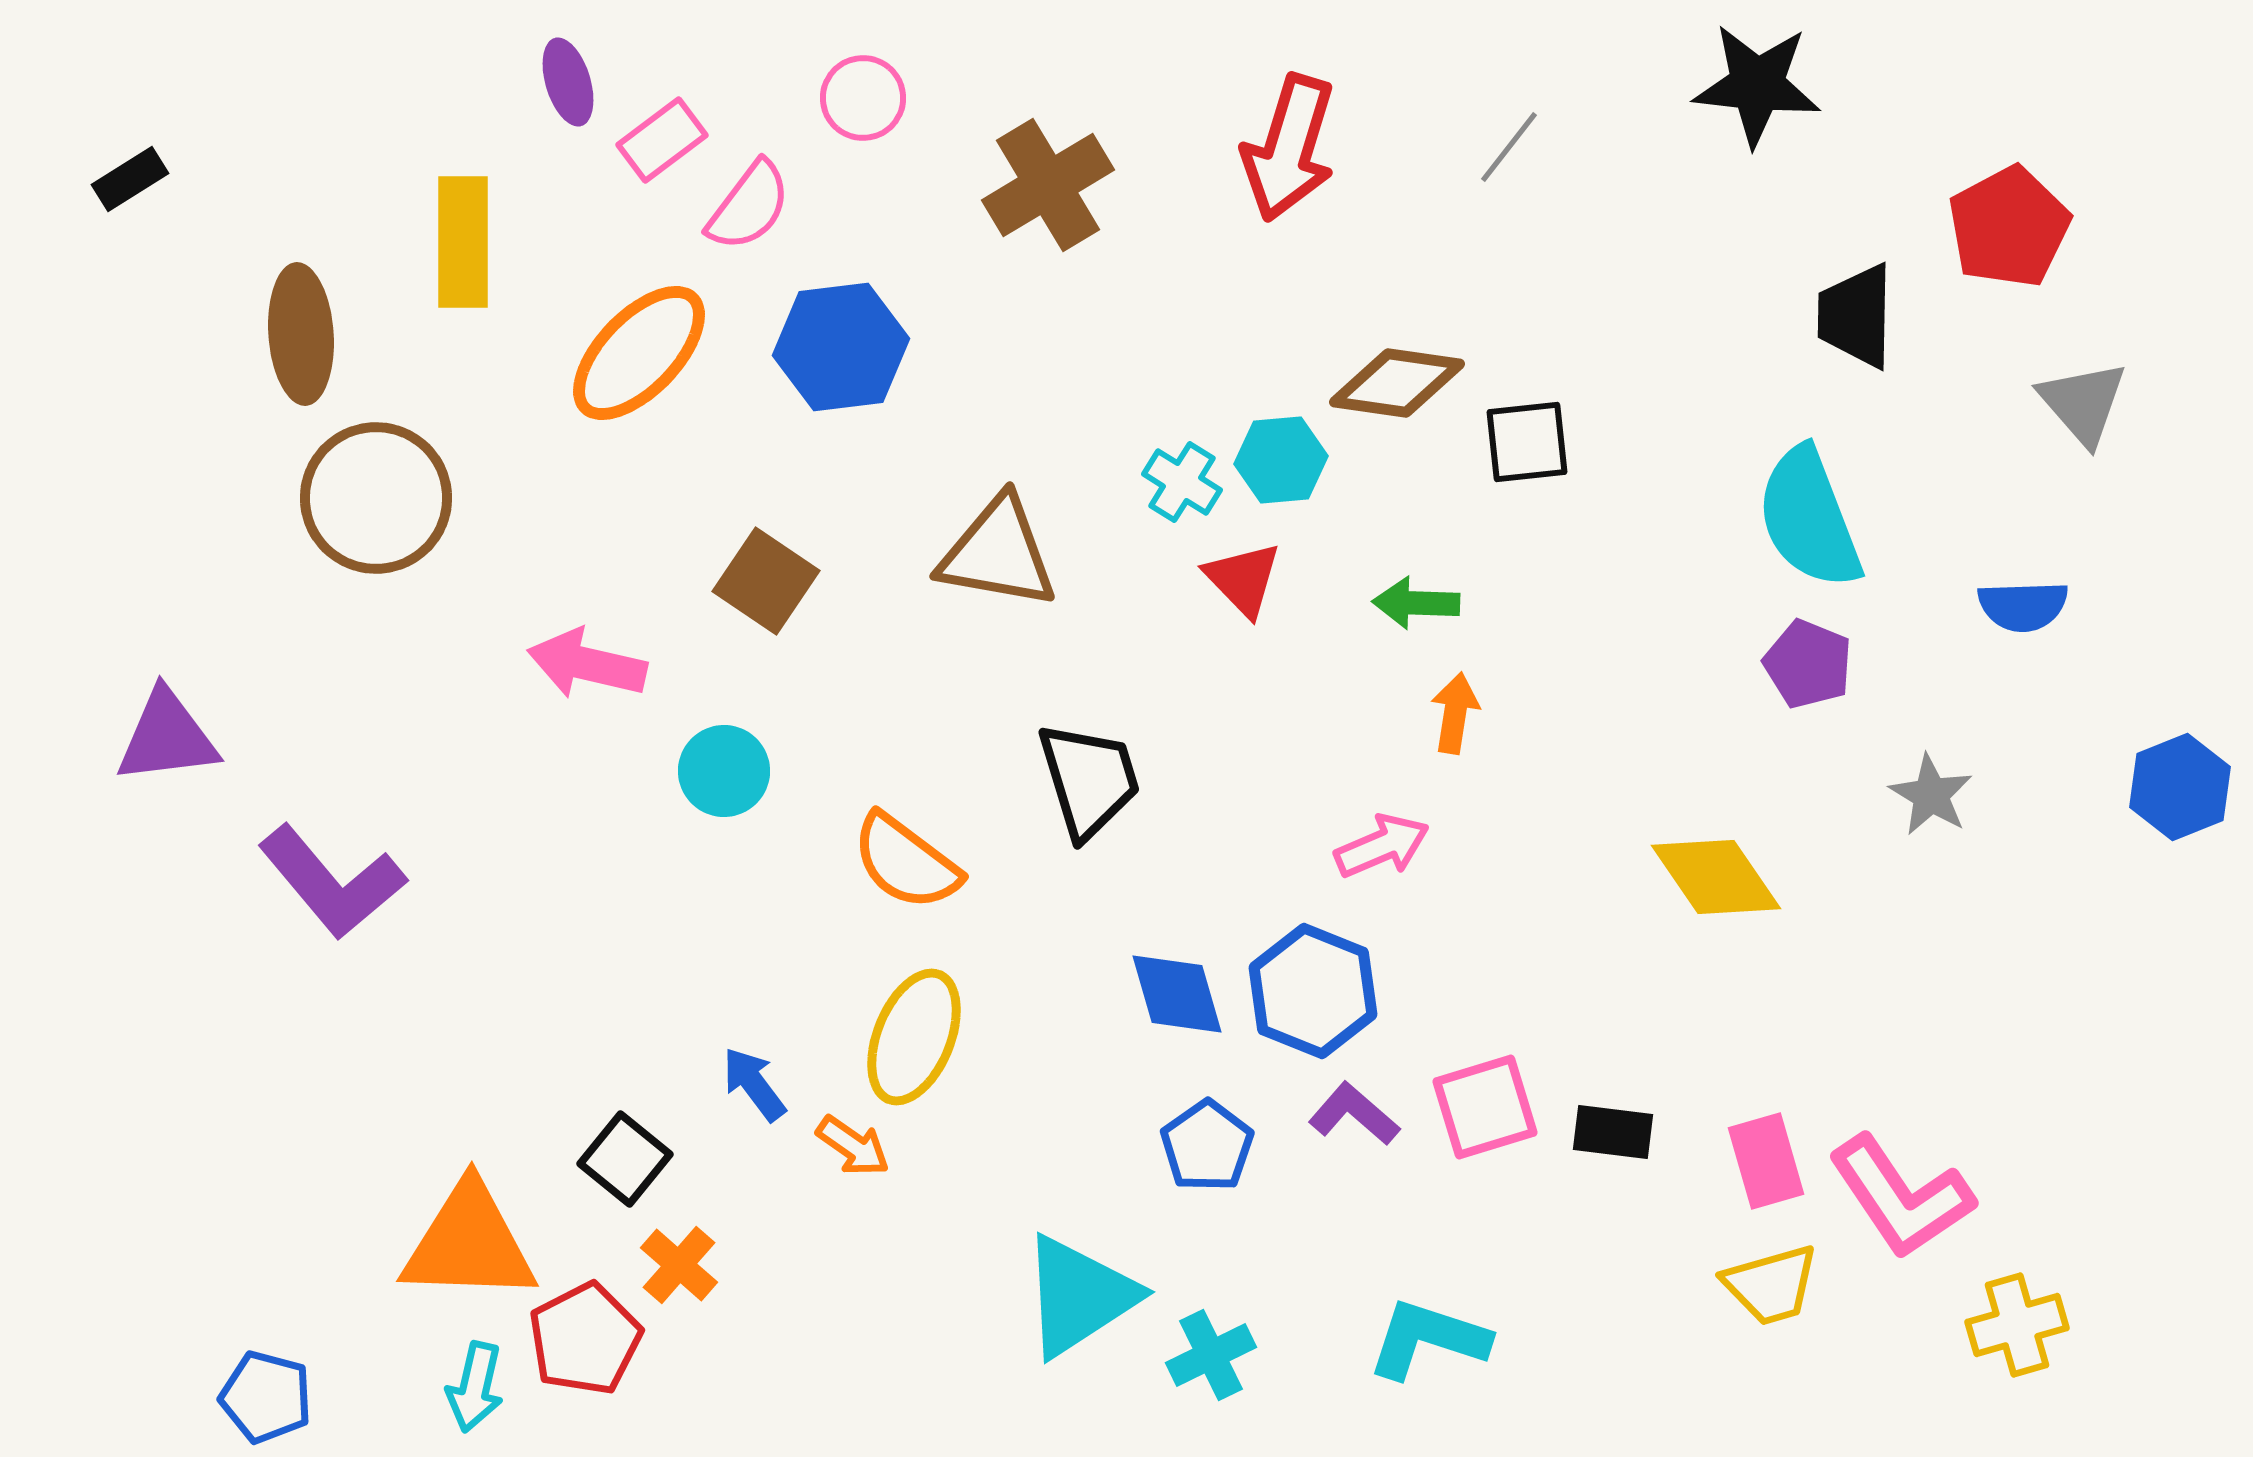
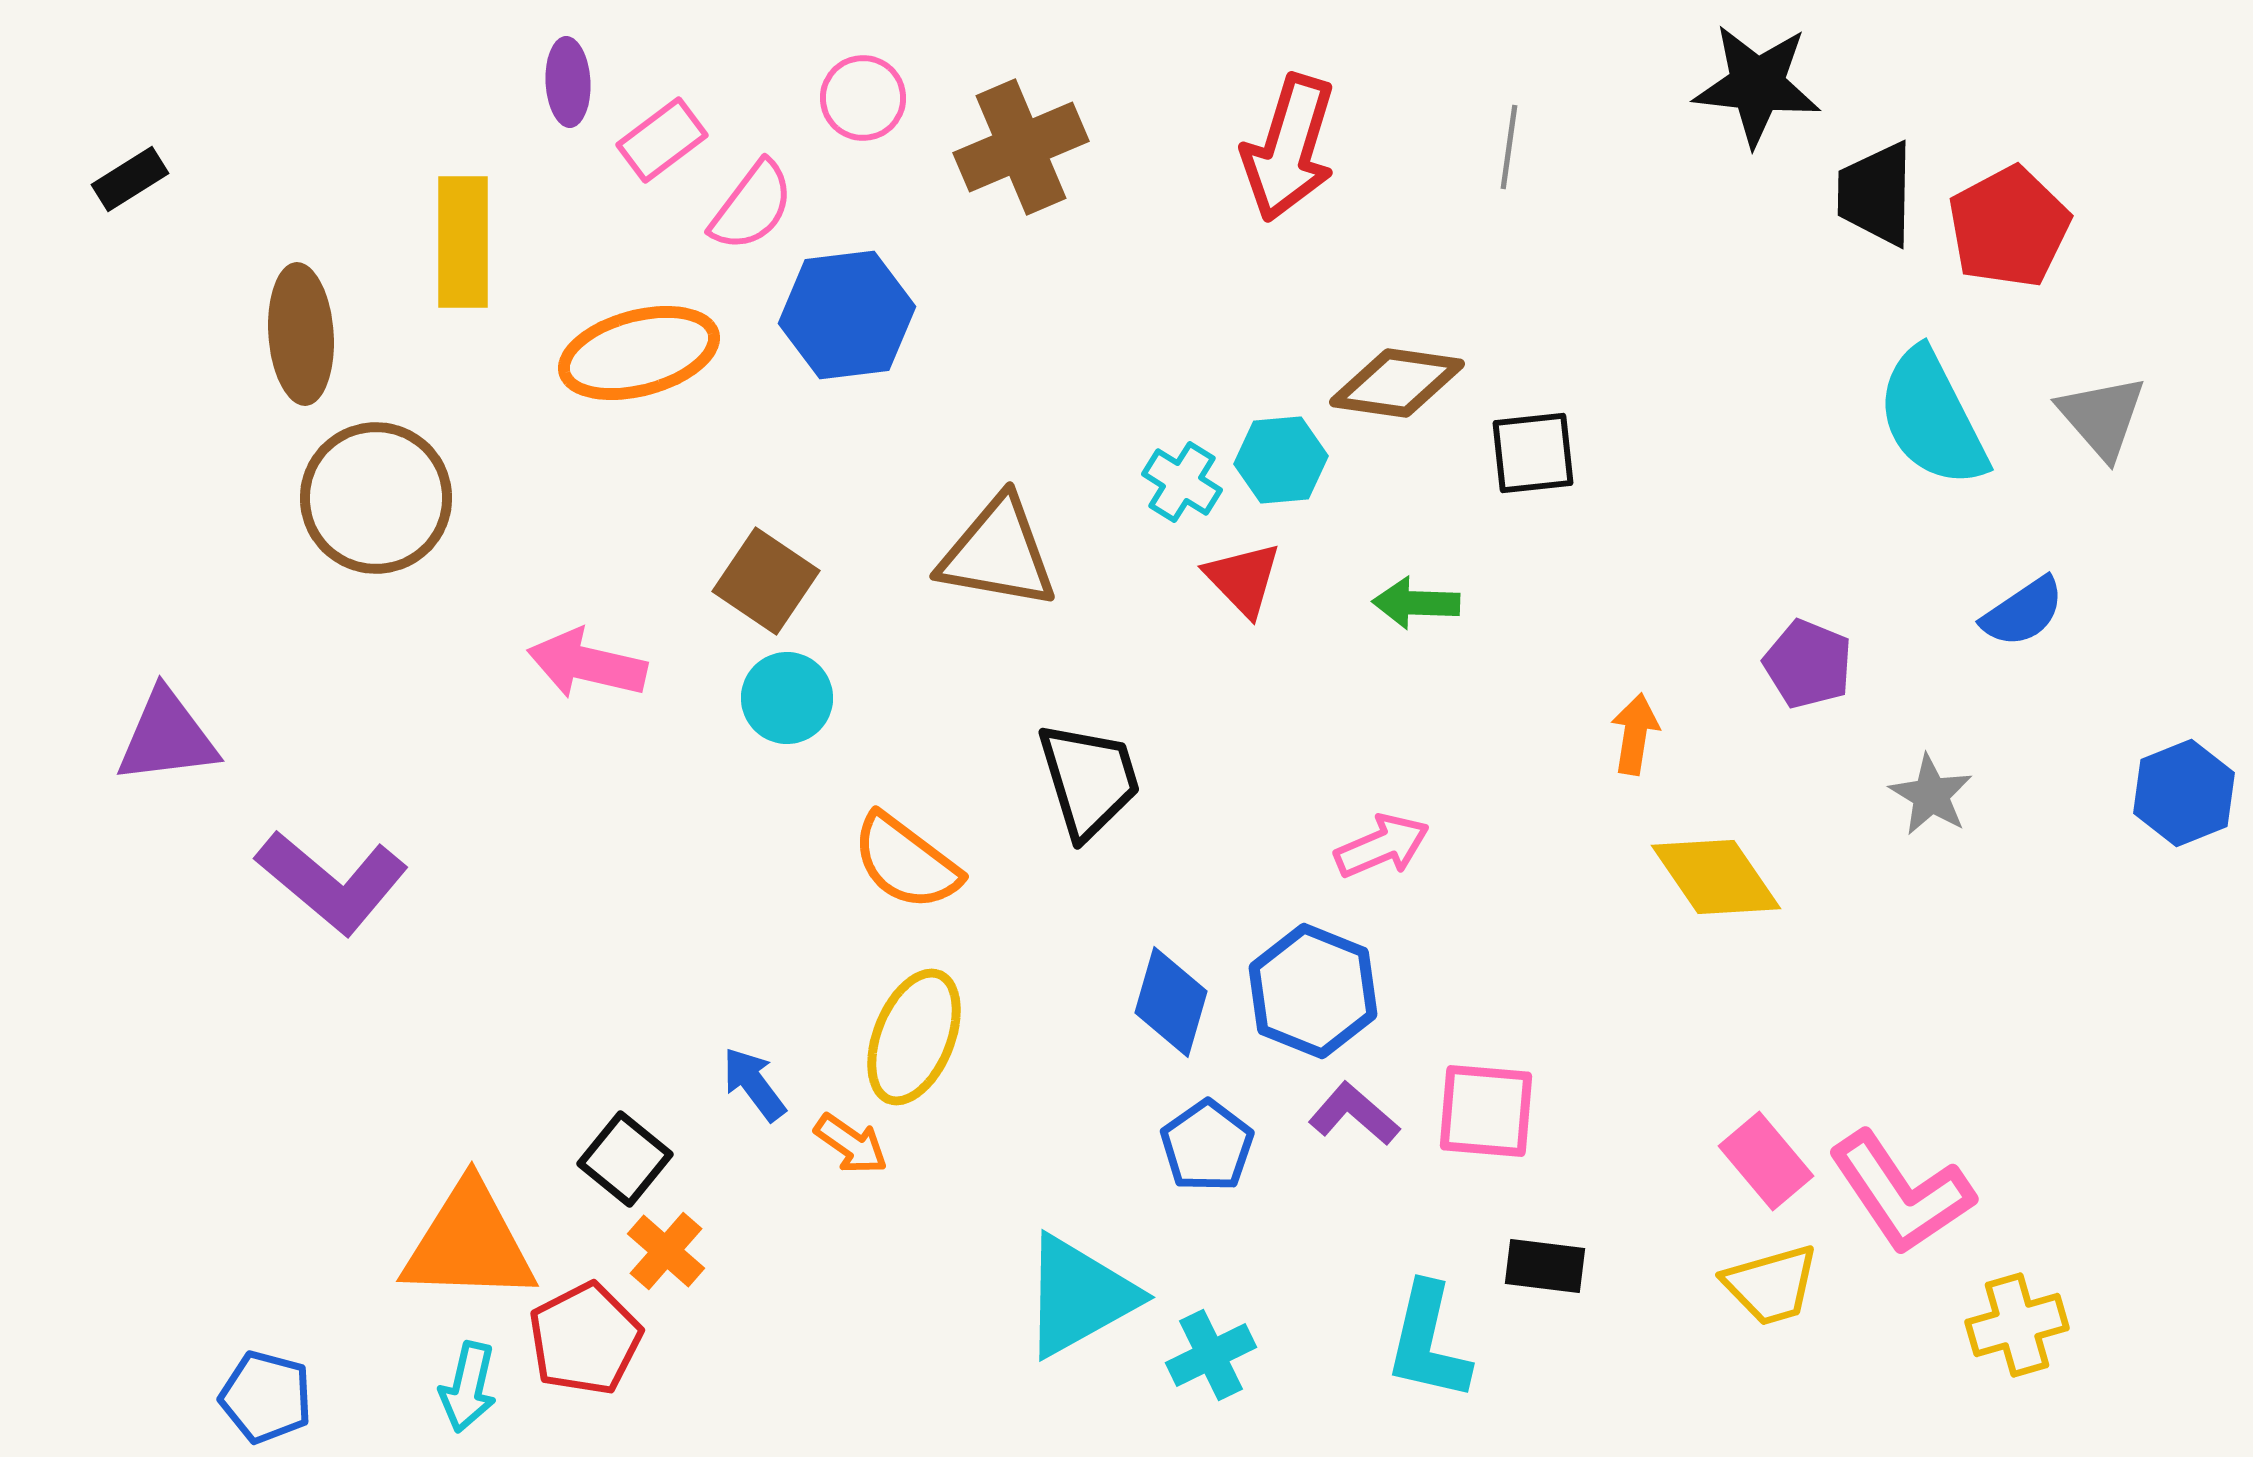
purple ellipse at (568, 82): rotated 14 degrees clockwise
gray line at (1509, 147): rotated 30 degrees counterclockwise
brown cross at (1048, 185): moved 27 px left, 38 px up; rotated 8 degrees clockwise
pink semicircle at (749, 206): moved 3 px right
black trapezoid at (1856, 316): moved 20 px right, 122 px up
blue hexagon at (841, 347): moved 6 px right, 32 px up
orange ellipse at (639, 353): rotated 31 degrees clockwise
gray triangle at (2083, 403): moved 19 px right, 14 px down
black square at (1527, 442): moved 6 px right, 11 px down
cyan semicircle at (1809, 518): moved 123 px right, 100 px up; rotated 6 degrees counterclockwise
blue semicircle at (2023, 606): moved 6 px down; rotated 32 degrees counterclockwise
orange arrow at (1455, 713): moved 180 px right, 21 px down
cyan circle at (724, 771): moved 63 px right, 73 px up
blue hexagon at (2180, 787): moved 4 px right, 6 px down
purple L-shape at (332, 882): rotated 10 degrees counterclockwise
blue diamond at (1177, 994): moved 6 px left, 8 px down; rotated 32 degrees clockwise
pink square at (1485, 1107): moved 1 px right, 4 px down; rotated 22 degrees clockwise
black rectangle at (1613, 1132): moved 68 px left, 134 px down
orange arrow at (853, 1146): moved 2 px left, 2 px up
pink rectangle at (1766, 1161): rotated 24 degrees counterclockwise
pink L-shape at (1901, 1197): moved 4 px up
orange cross at (679, 1265): moved 13 px left, 14 px up
cyan triangle at (1079, 1296): rotated 4 degrees clockwise
cyan L-shape at (1428, 1339): moved 3 px down; rotated 95 degrees counterclockwise
cyan arrow at (475, 1387): moved 7 px left
